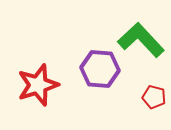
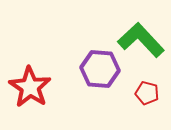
red star: moved 8 px left, 2 px down; rotated 21 degrees counterclockwise
red pentagon: moved 7 px left, 4 px up
